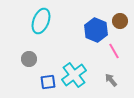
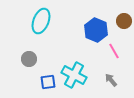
brown circle: moved 4 px right
cyan cross: rotated 25 degrees counterclockwise
